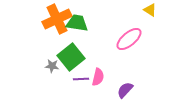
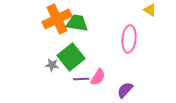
pink ellipse: rotated 44 degrees counterclockwise
gray star: moved 1 px up
pink semicircle: rotated 18 degrees clockwise
